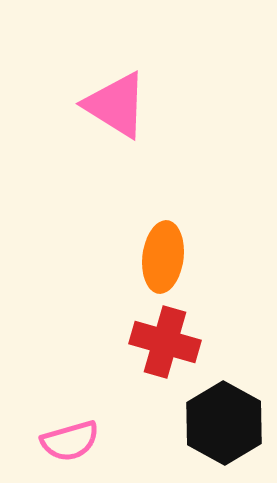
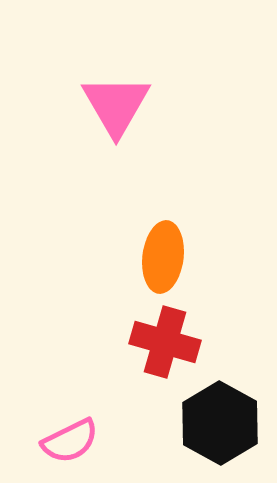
pink triangle: rotated 28 degrees clockwise
black hexagon: moved 4 px left
pink semicircle: rotated 10 degrees counterclockwise
